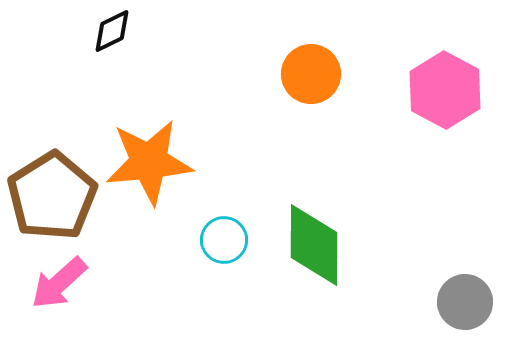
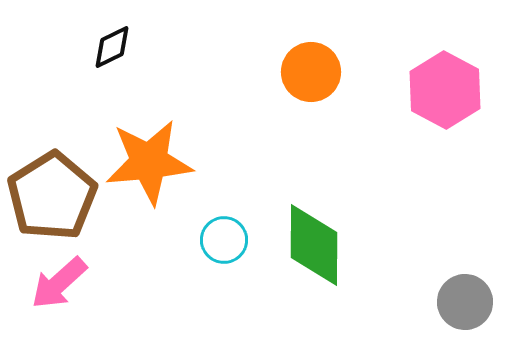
black diamond: moved 16 px down
orange circle: moved 2 px up
